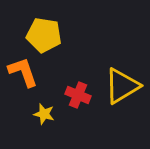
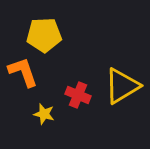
yellow pentagon: rotated 12 degrees counterclockwise
